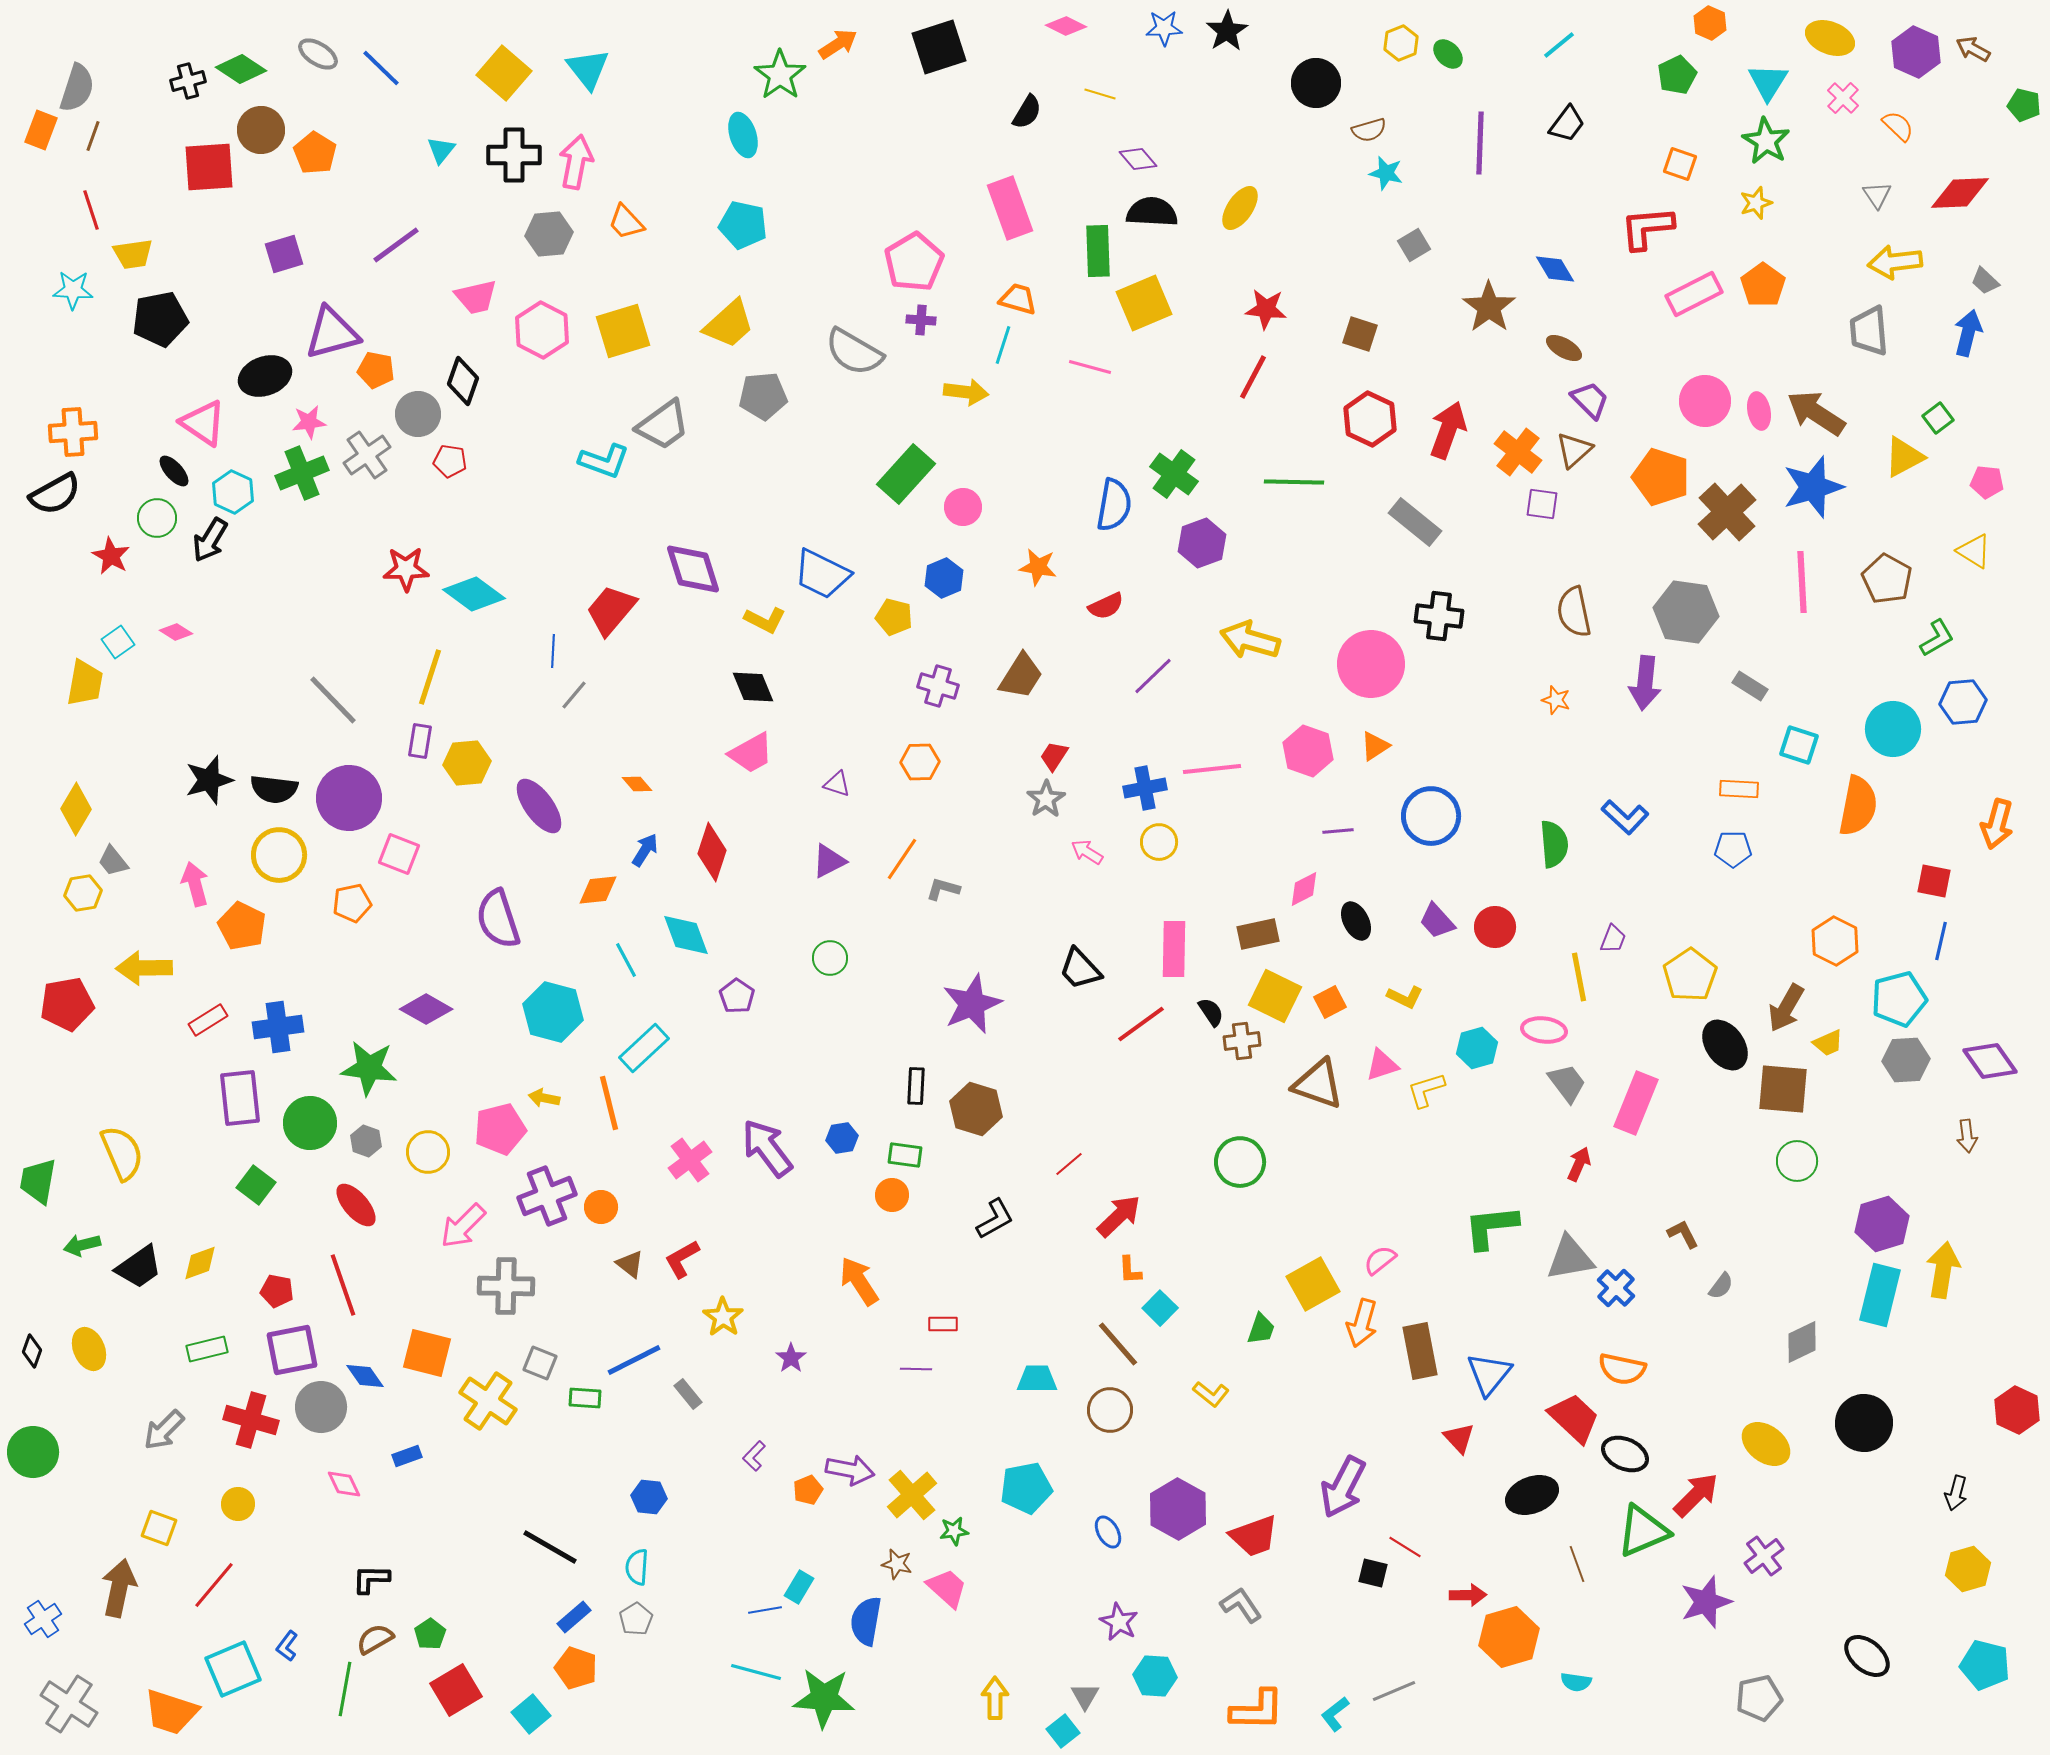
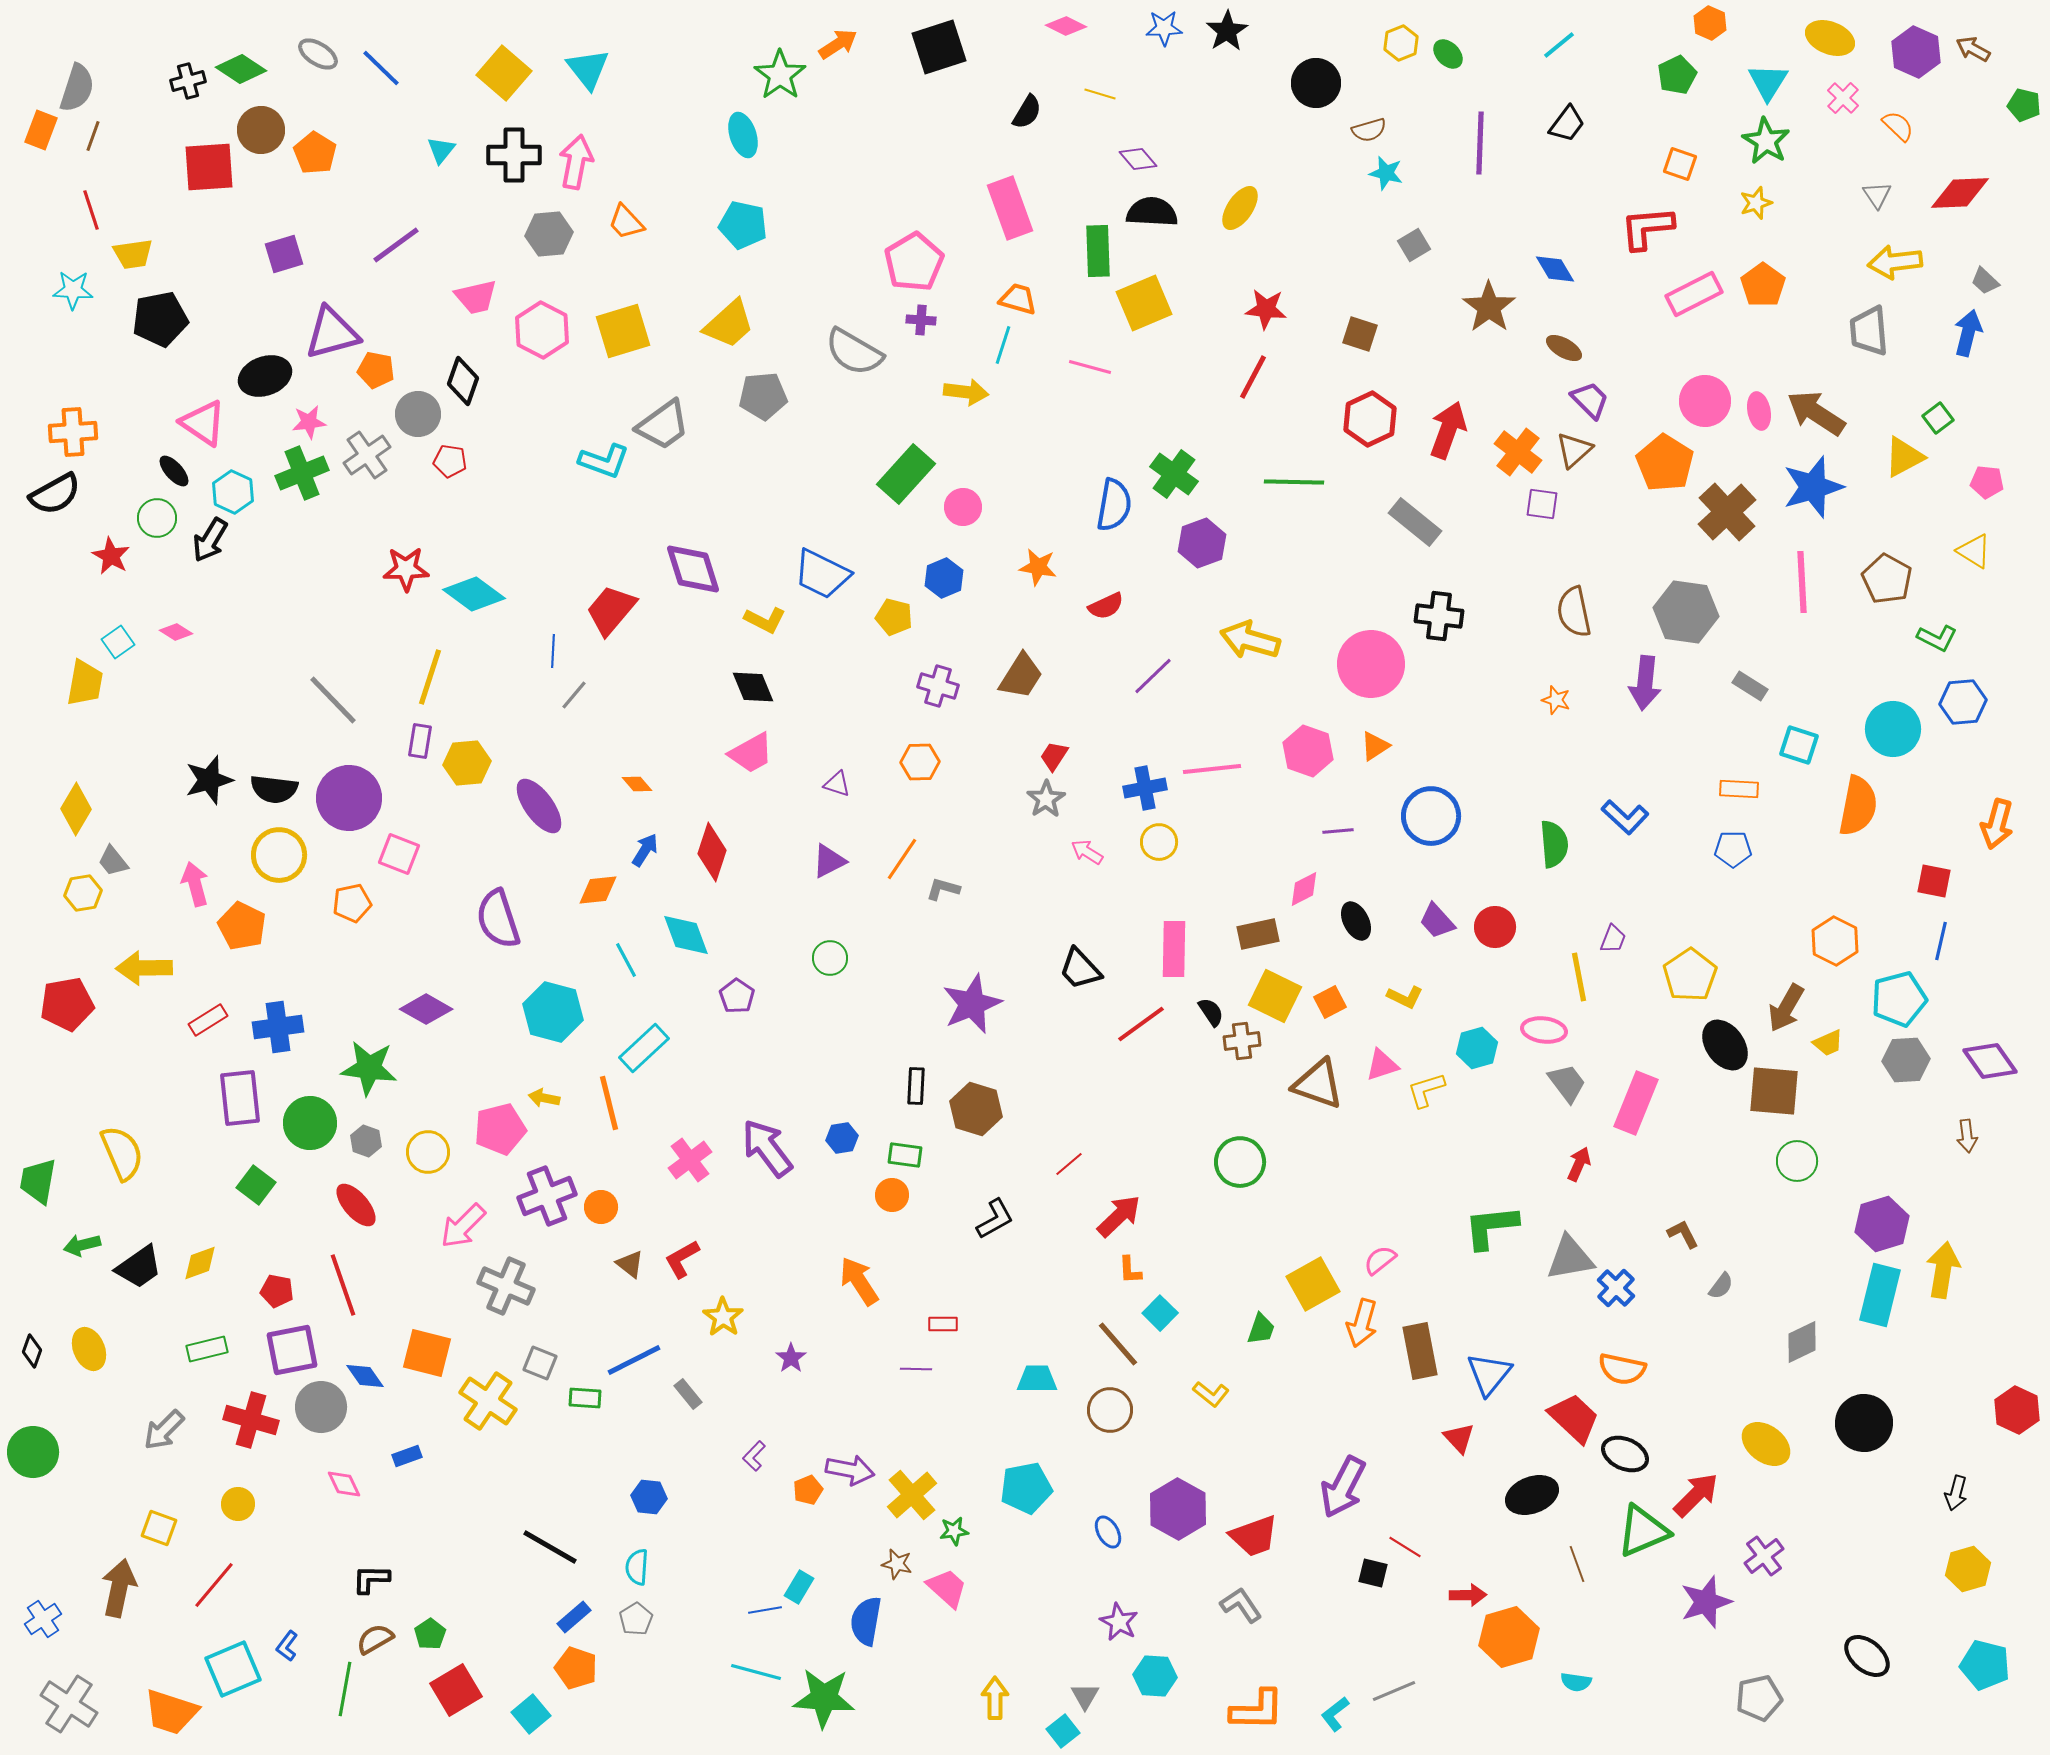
red hexagon at (1370, 419): rotated 10 degrees clockwise
orange pentagon at (1661, 477): moved 4 px right, 14 px up; rotated 14 degrees clockwise
green L-shape at (1937, 638): rotated 57 degrees clockwise
brown square at (1783, 1089): moved 9 px left, 2 px down
gray cross at (506, 1286): rotated 22 degrees clockwise
cyan square at (1160, 1308): moved 5 px down
